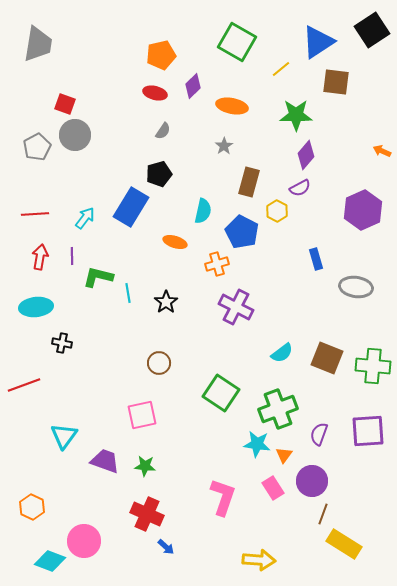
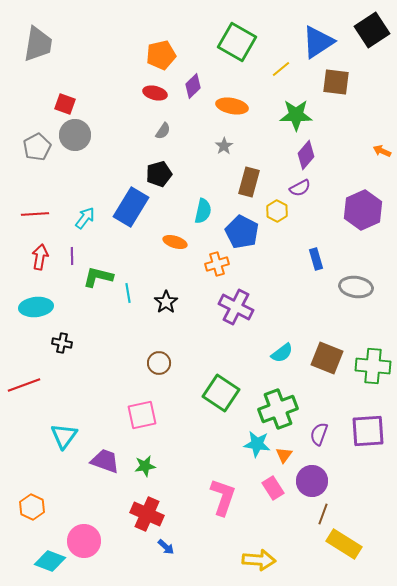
green star at (145, 466): rotated 15 degrees counterclockwise
